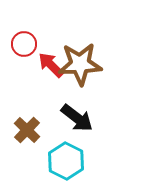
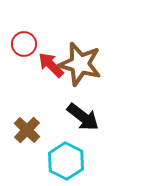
brown star: rotated 18 degrees clockwise
black arrow: moved 6 px right, 1 px up
